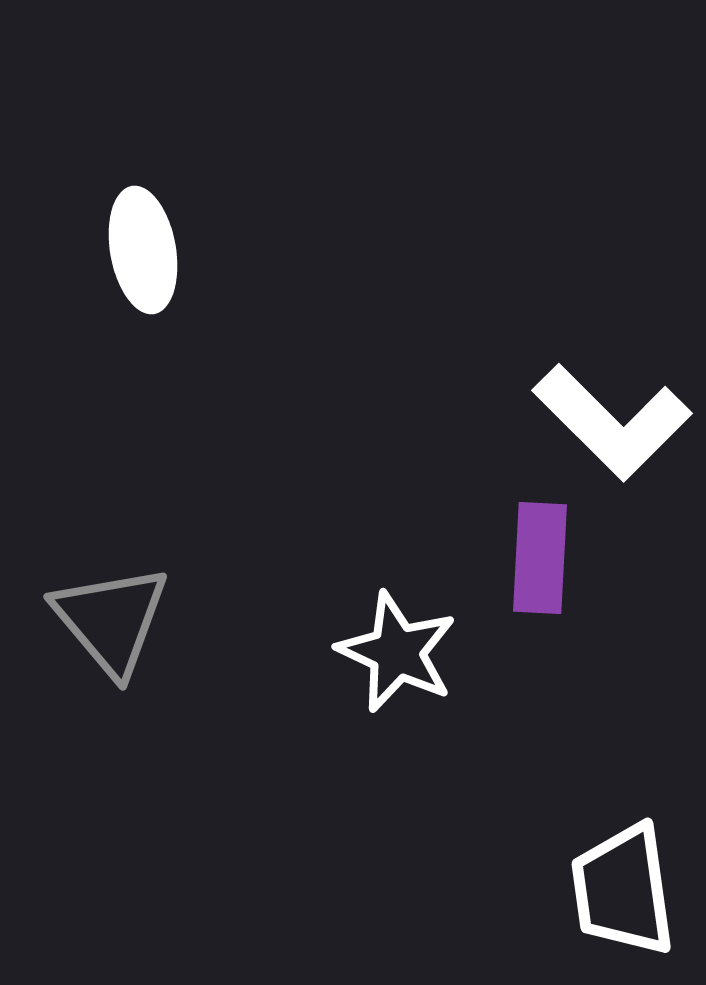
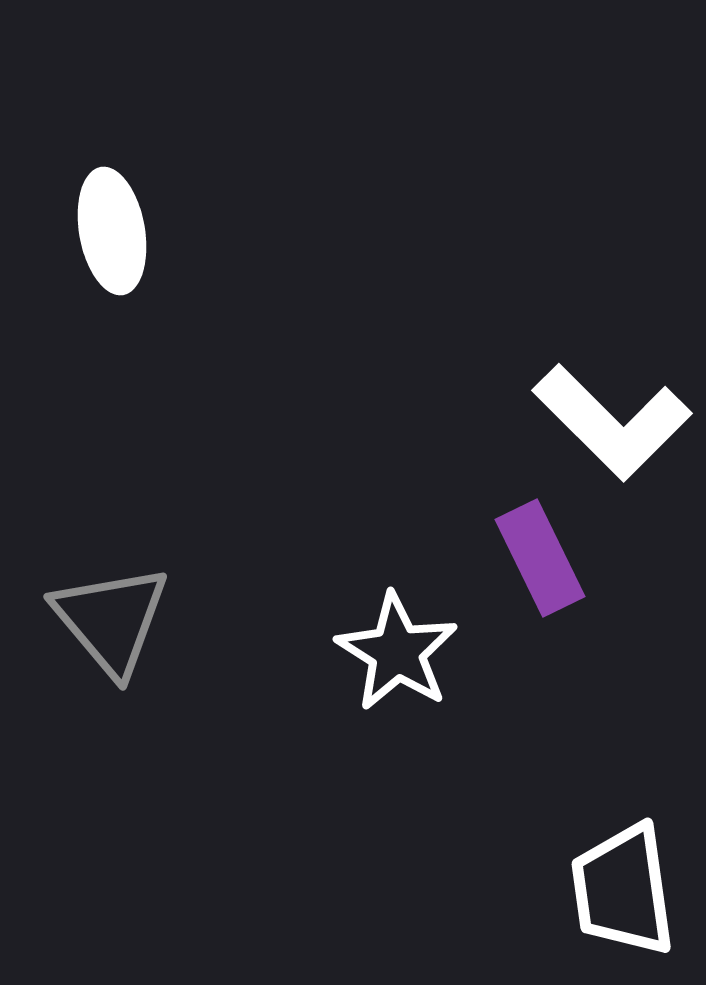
white ellipse: moved 31 px left, 19 px up
purple rectangle: rotated 29 degrees counterclockwise
white star: rotated 7 degrees clockwise
